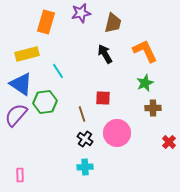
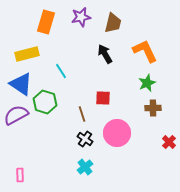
purple star: moved 4 px down
cyan line: moved 3 px right
green star: moved 2 px right
green hexagon: rotated 25 degrees clockwise
purple semicircle: rotated 20 degrees clockwise
cyan cross: rotated 35 degrees counterclockwise
